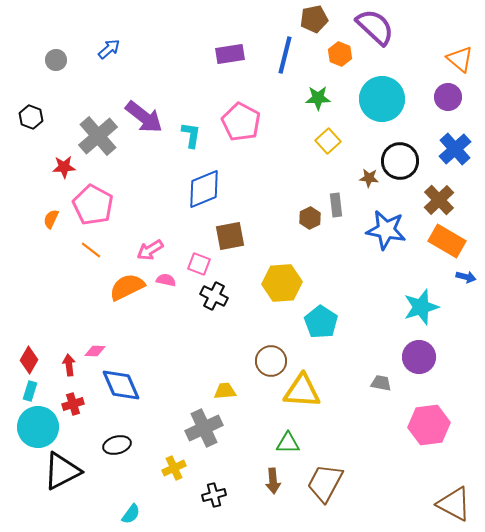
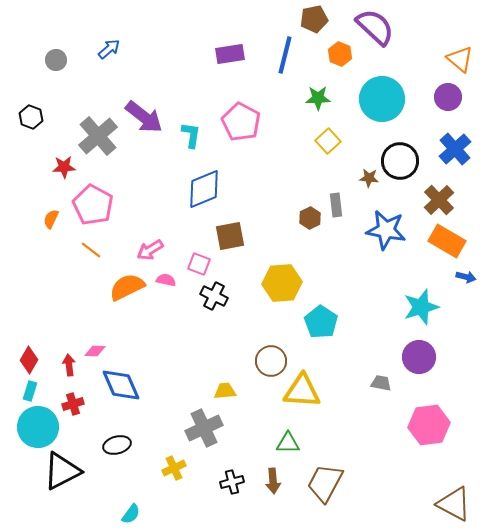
black cross at (214, 495): moved 18 px right, 13 px up
